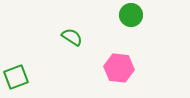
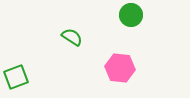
pink hexagon: moved 1 px right
